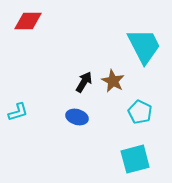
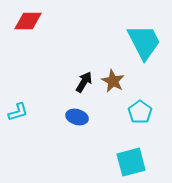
cyan trapezoid: moved 4 px up
cyan pentagon: rotated 10 degrees clockwise
cyan square: moved 4 px left, 3 px down
